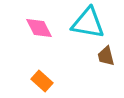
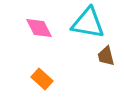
orange rectangle: moved 2 px up
